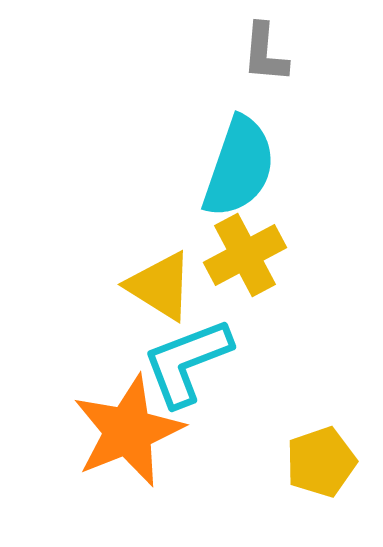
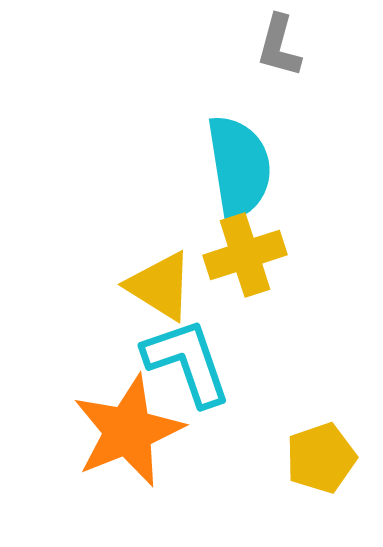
gray L-shape: moved 14 px right, 7 px up; rotated 10 degrees clockwise
cyan semicircle: rotated 28 degrees counterclockwise
yellow cross: rotated 10 degrees clockwise
cyan L-shape: rotated 92 degrees clockwise
yellow pentagon: moved 4 px up
